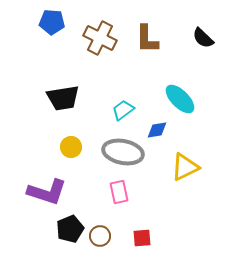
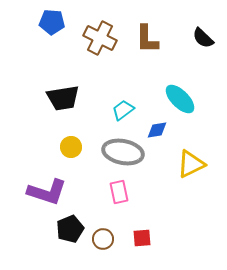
yellow triangle: moved 6 px right, 3 px up
brown circle: moved 3 px right, 3 px down
